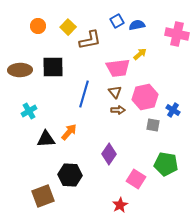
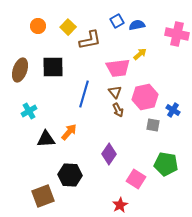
brown ellipse: rotated 70 degrees counterclockwise
brown arrow: rotated 64 degrees clockwise
